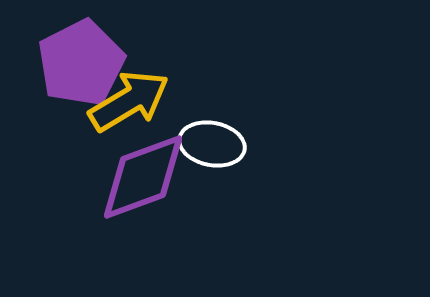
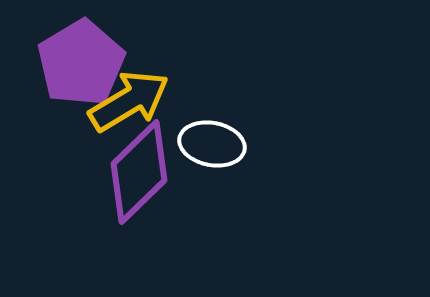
purple pentagon: rotated 4 degrees counterclockwise
purple diamond: moved 4 px left, 5 px up; rotated 24 degrees counterclockwise
